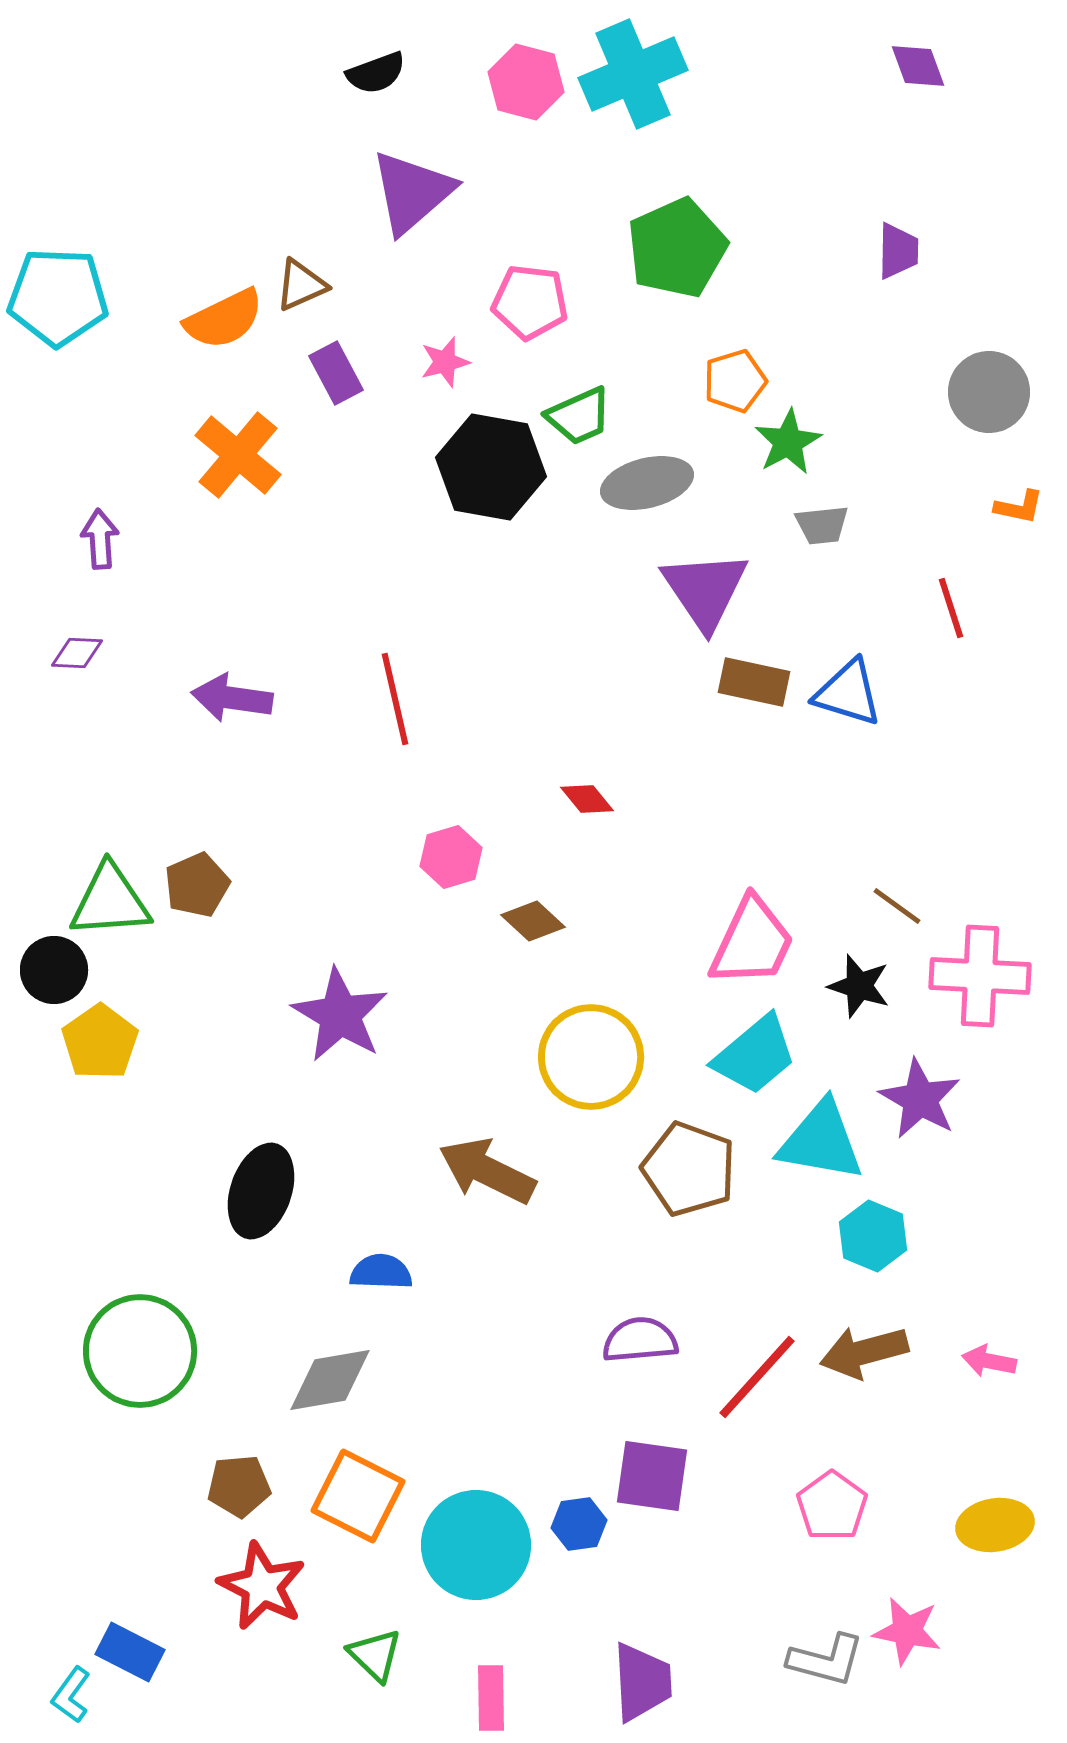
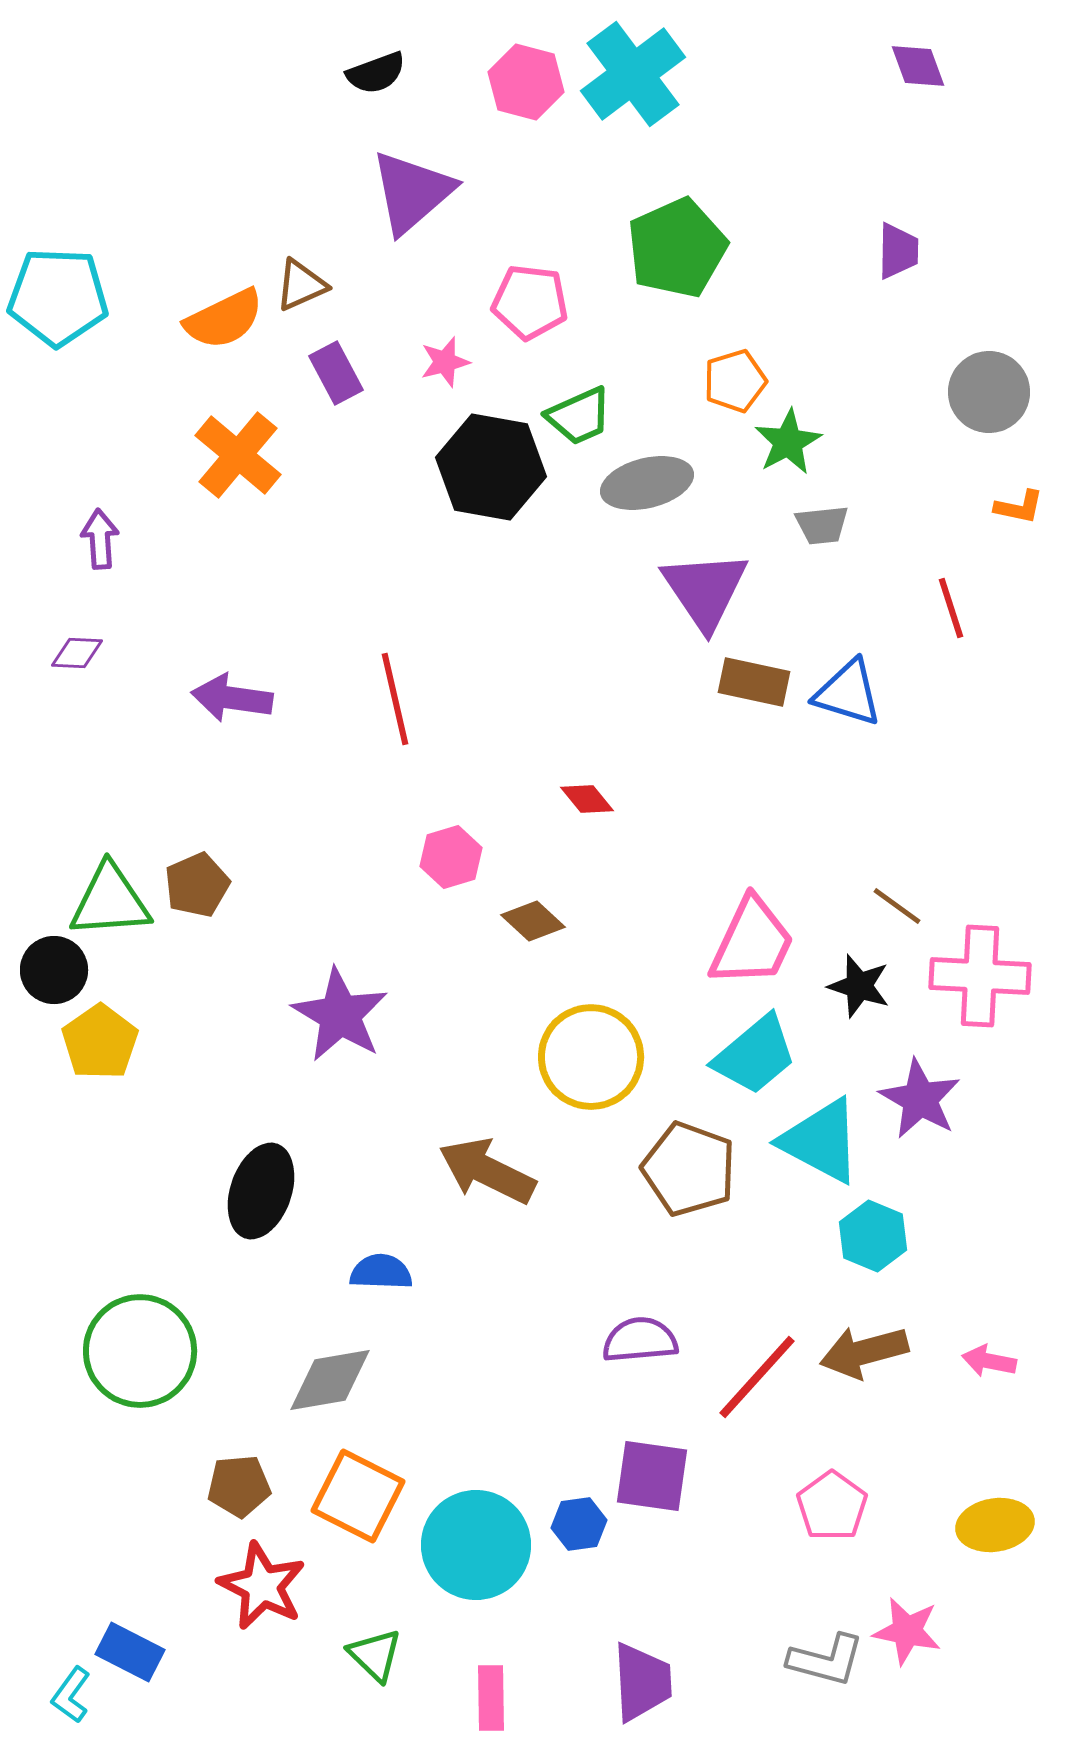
cyan cross at (633, 74): rotated 14 degrees counterclockwise
cyan triangle at (821, 1141): rotated 18 degrees clockwise
